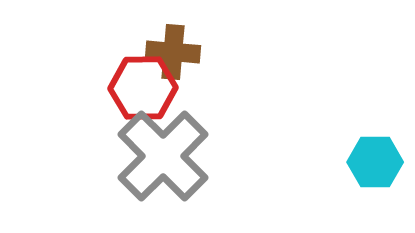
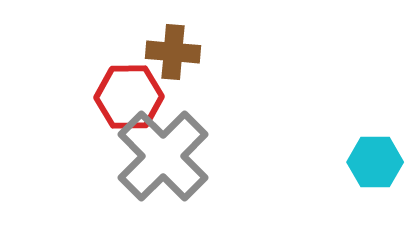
red hexagon: moved 14 px left, 9 px down
